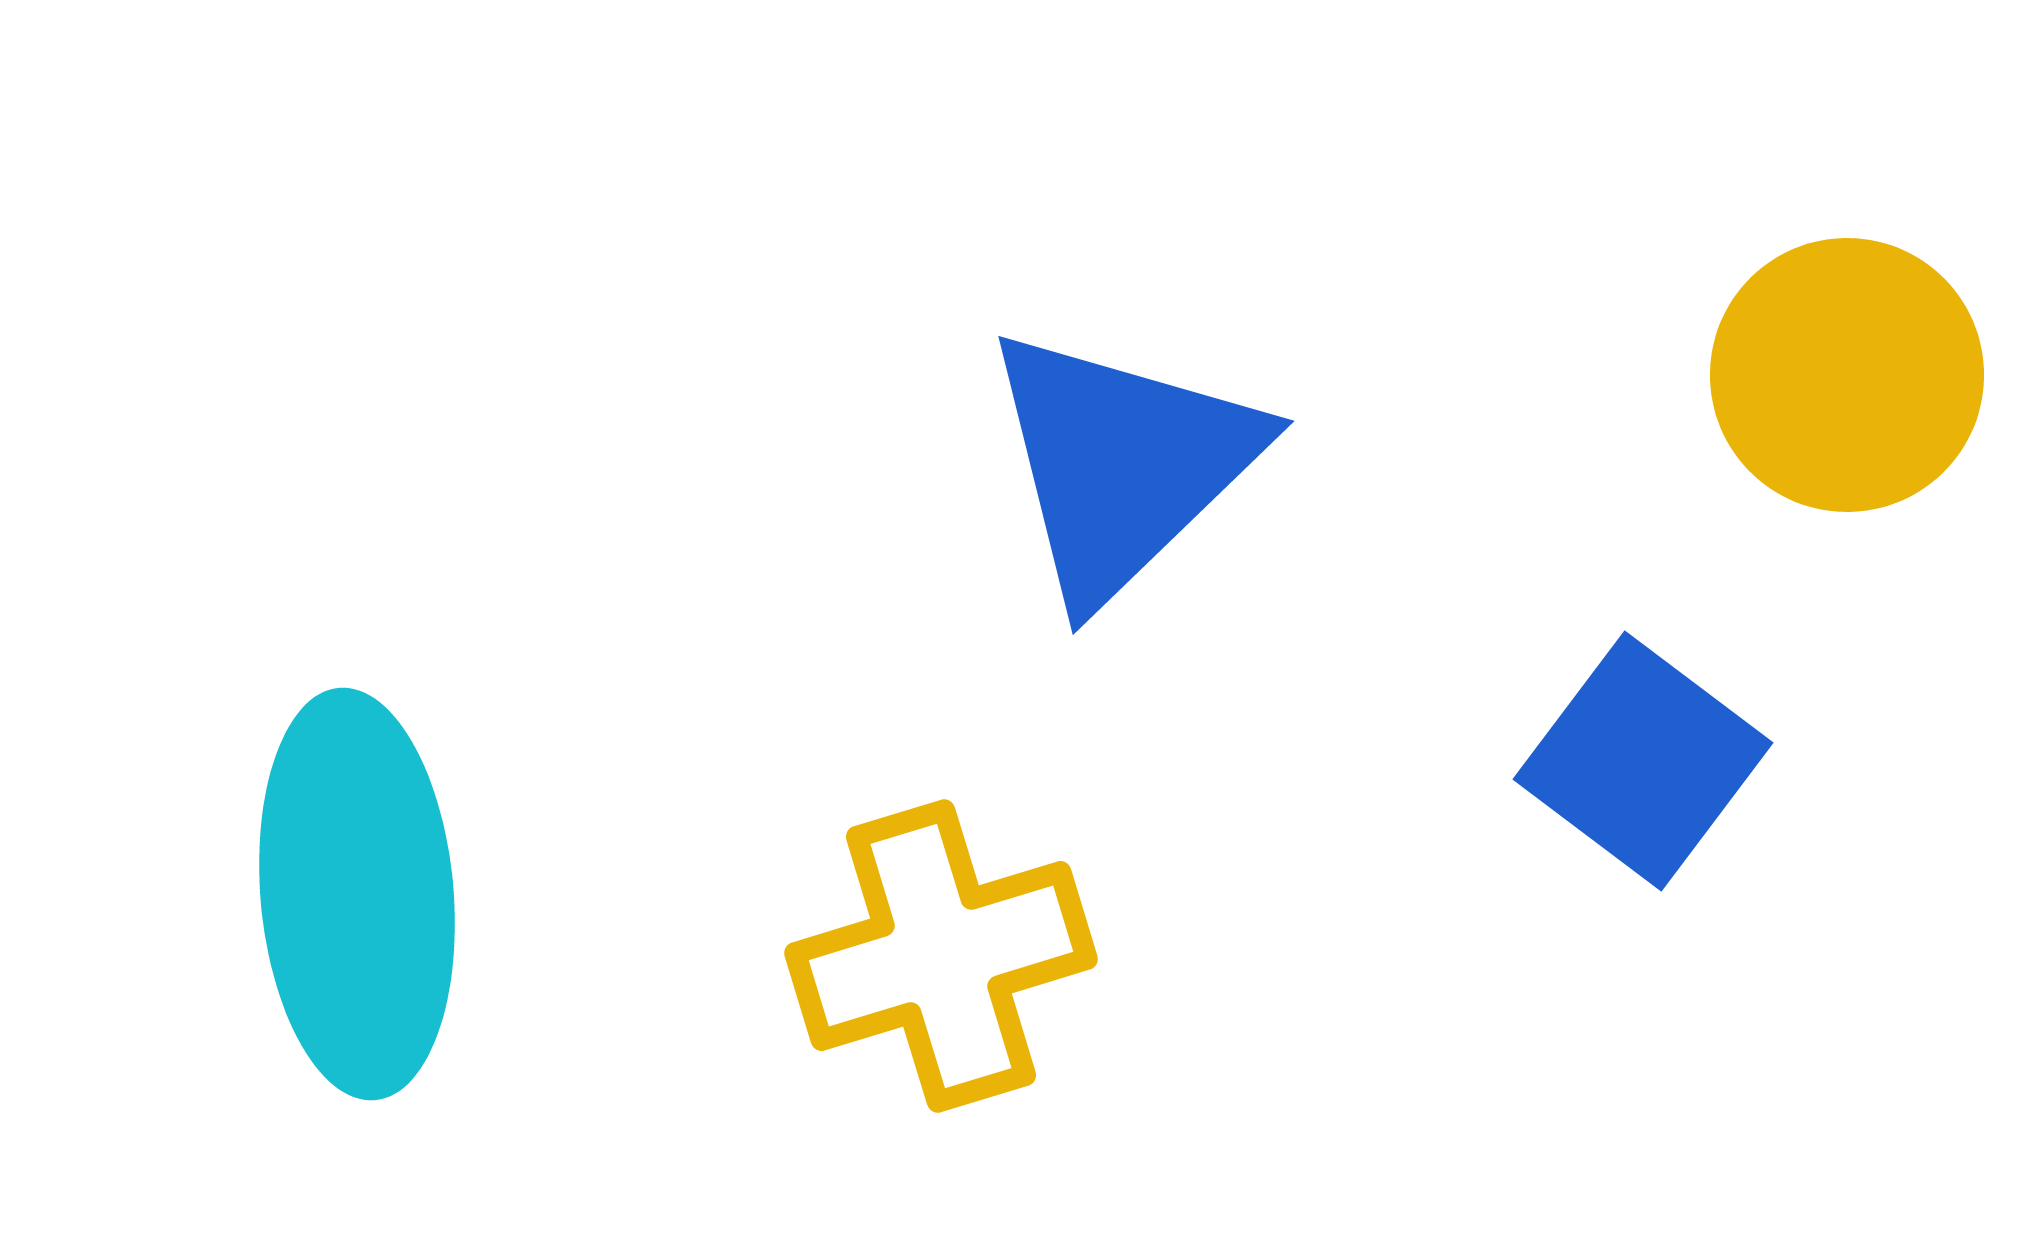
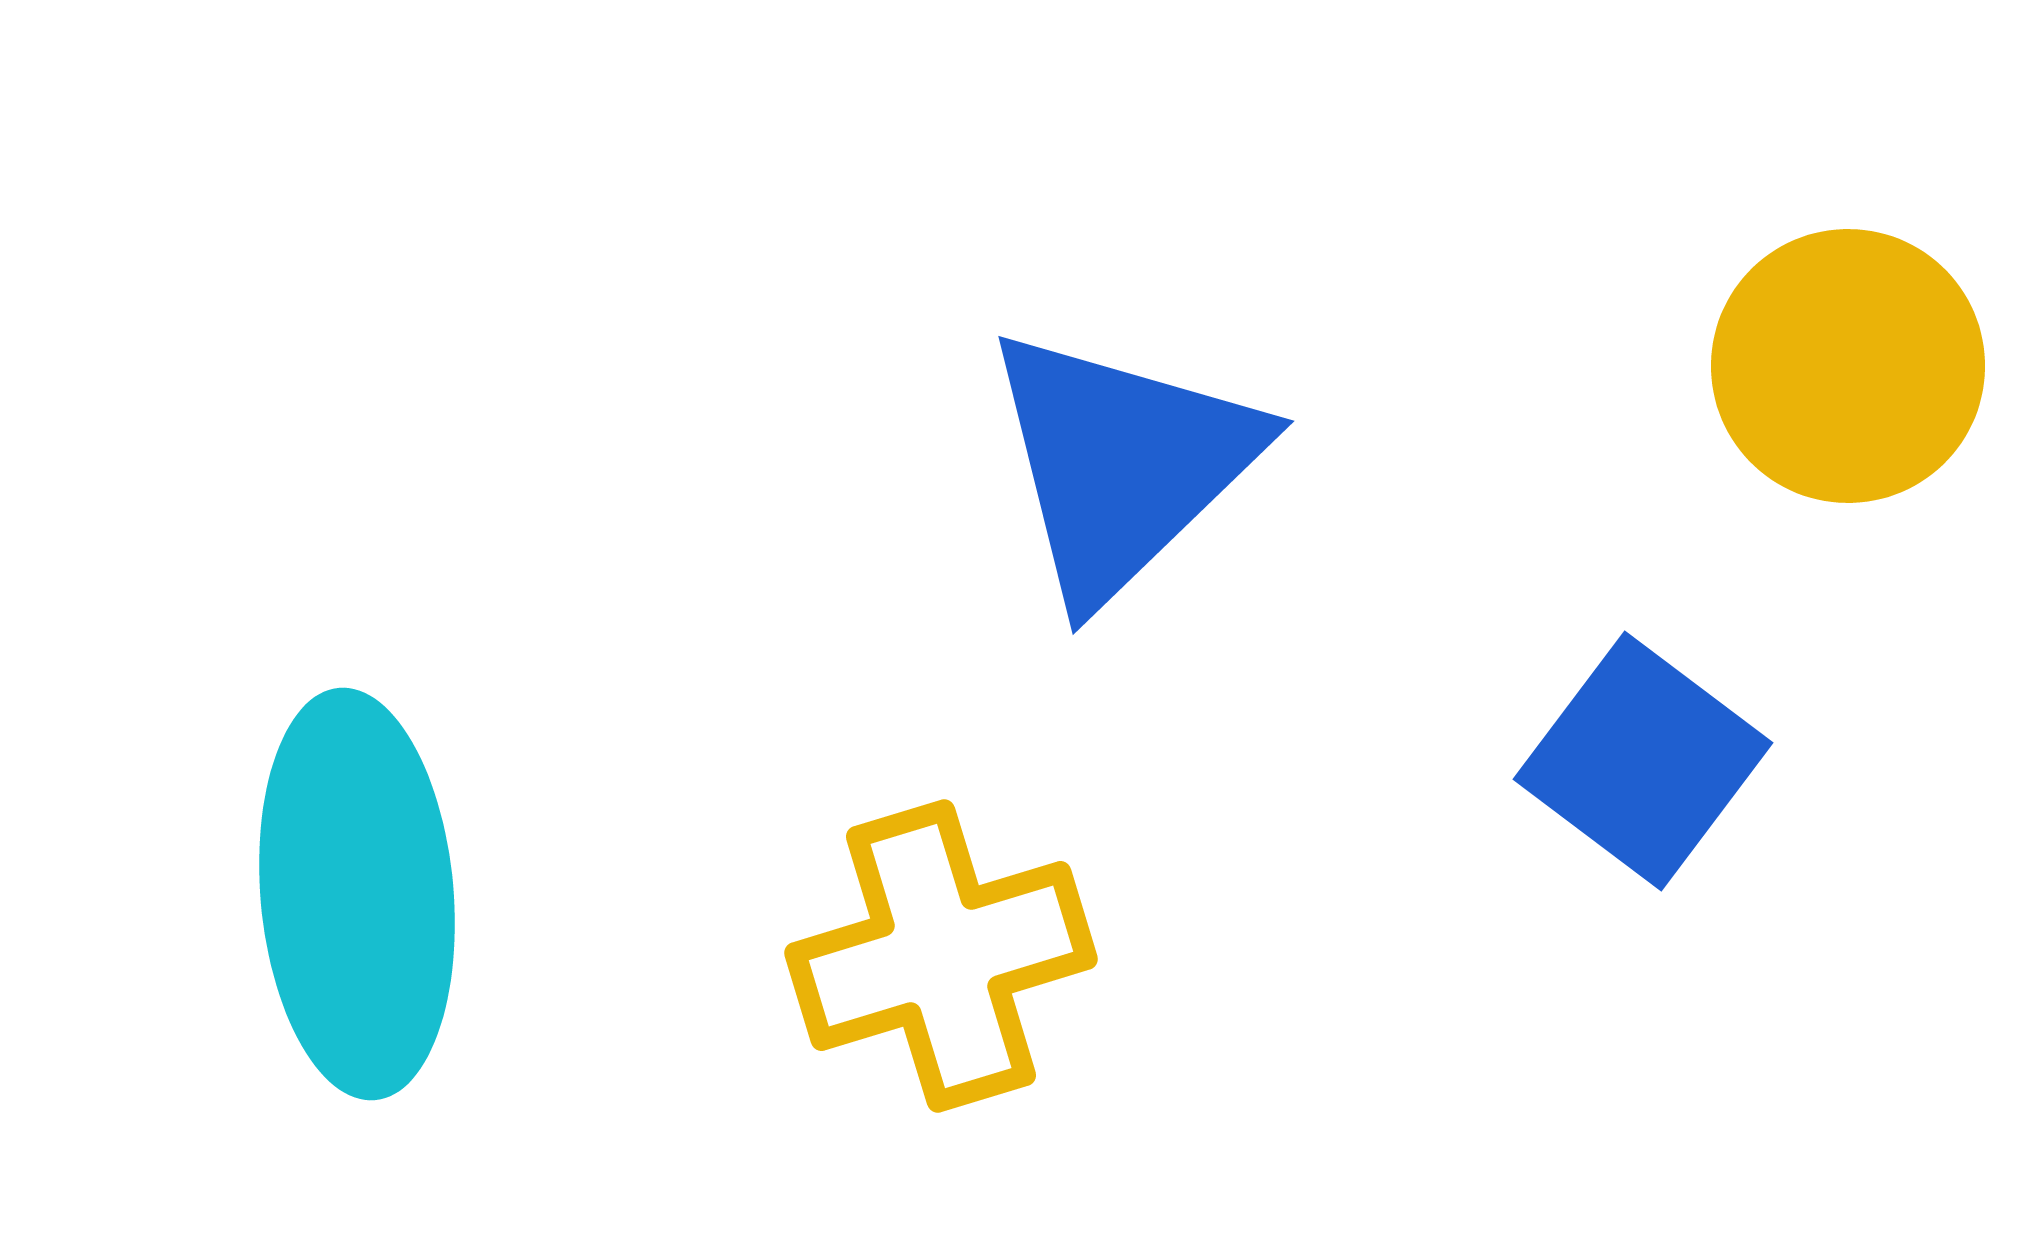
yellow circle: moved 1 px right, 9 px up
